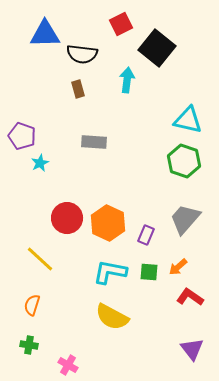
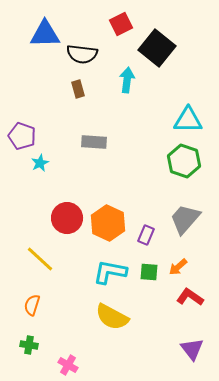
cyan triangle: rotated 12 degrees counterclockwise
